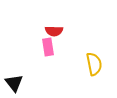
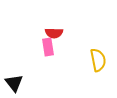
red semicircle: moved 2 px down
yellow semicircle: moved 4 px right, 4 px up
